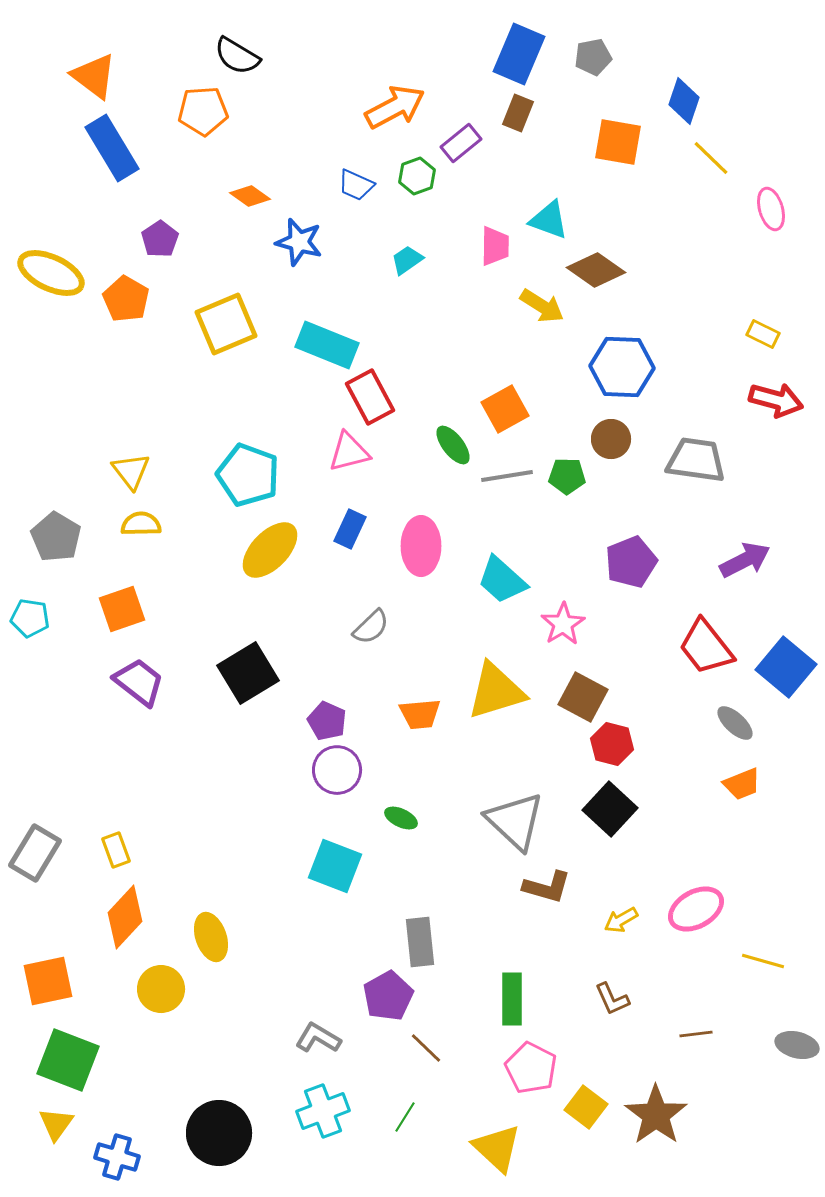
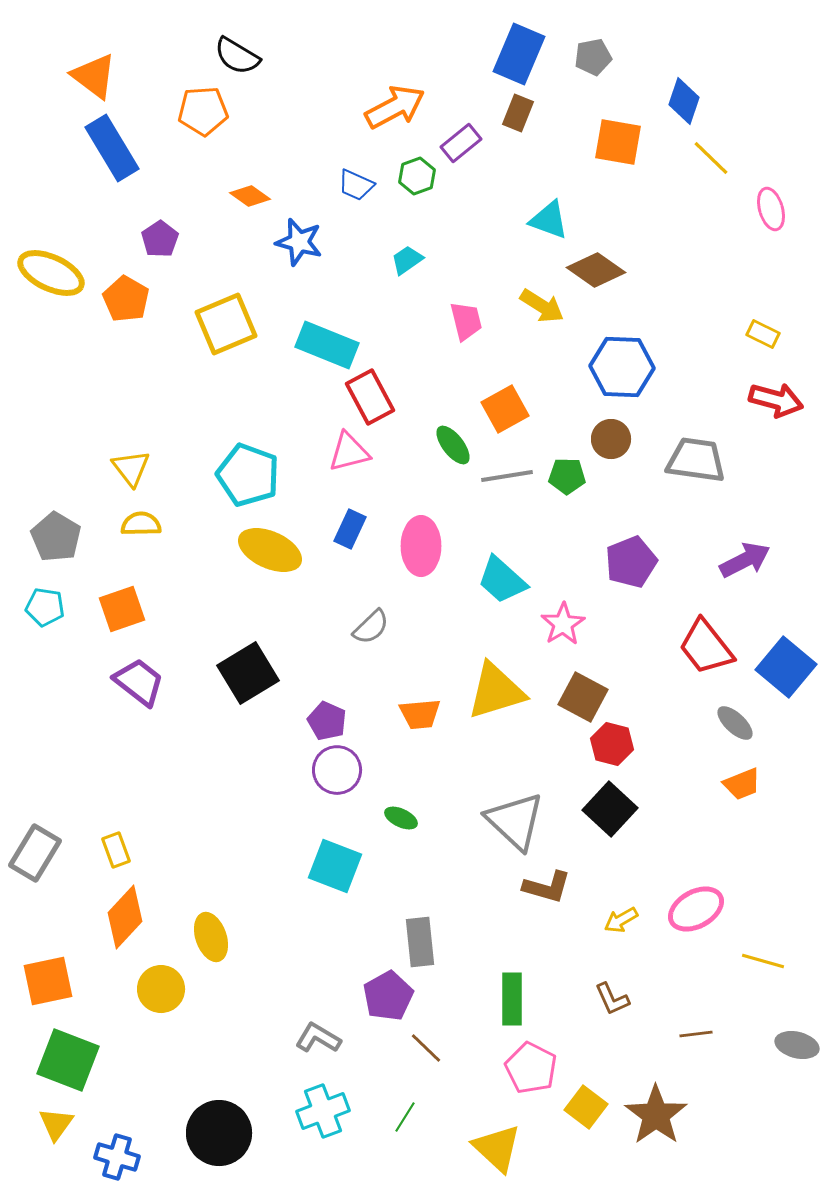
pink trapezoid at (495, 246): moved 29 px left, 75 px down; rotated 15 degrees counterclockwise
yellow triangle at (131, 471): moved 3 px up
yellow ellipse at (270, 550): rotated 70 degrees clockwise
cyan pentagon at (30, 618): moved 15 px right, 11 px up
